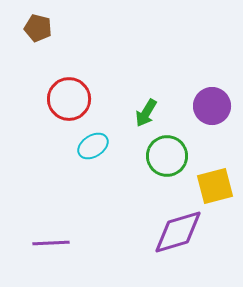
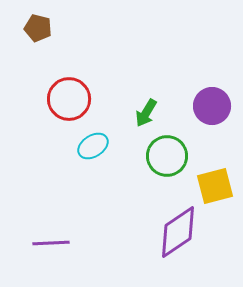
purple diamond: rotated 18 degrees counterclockwise
